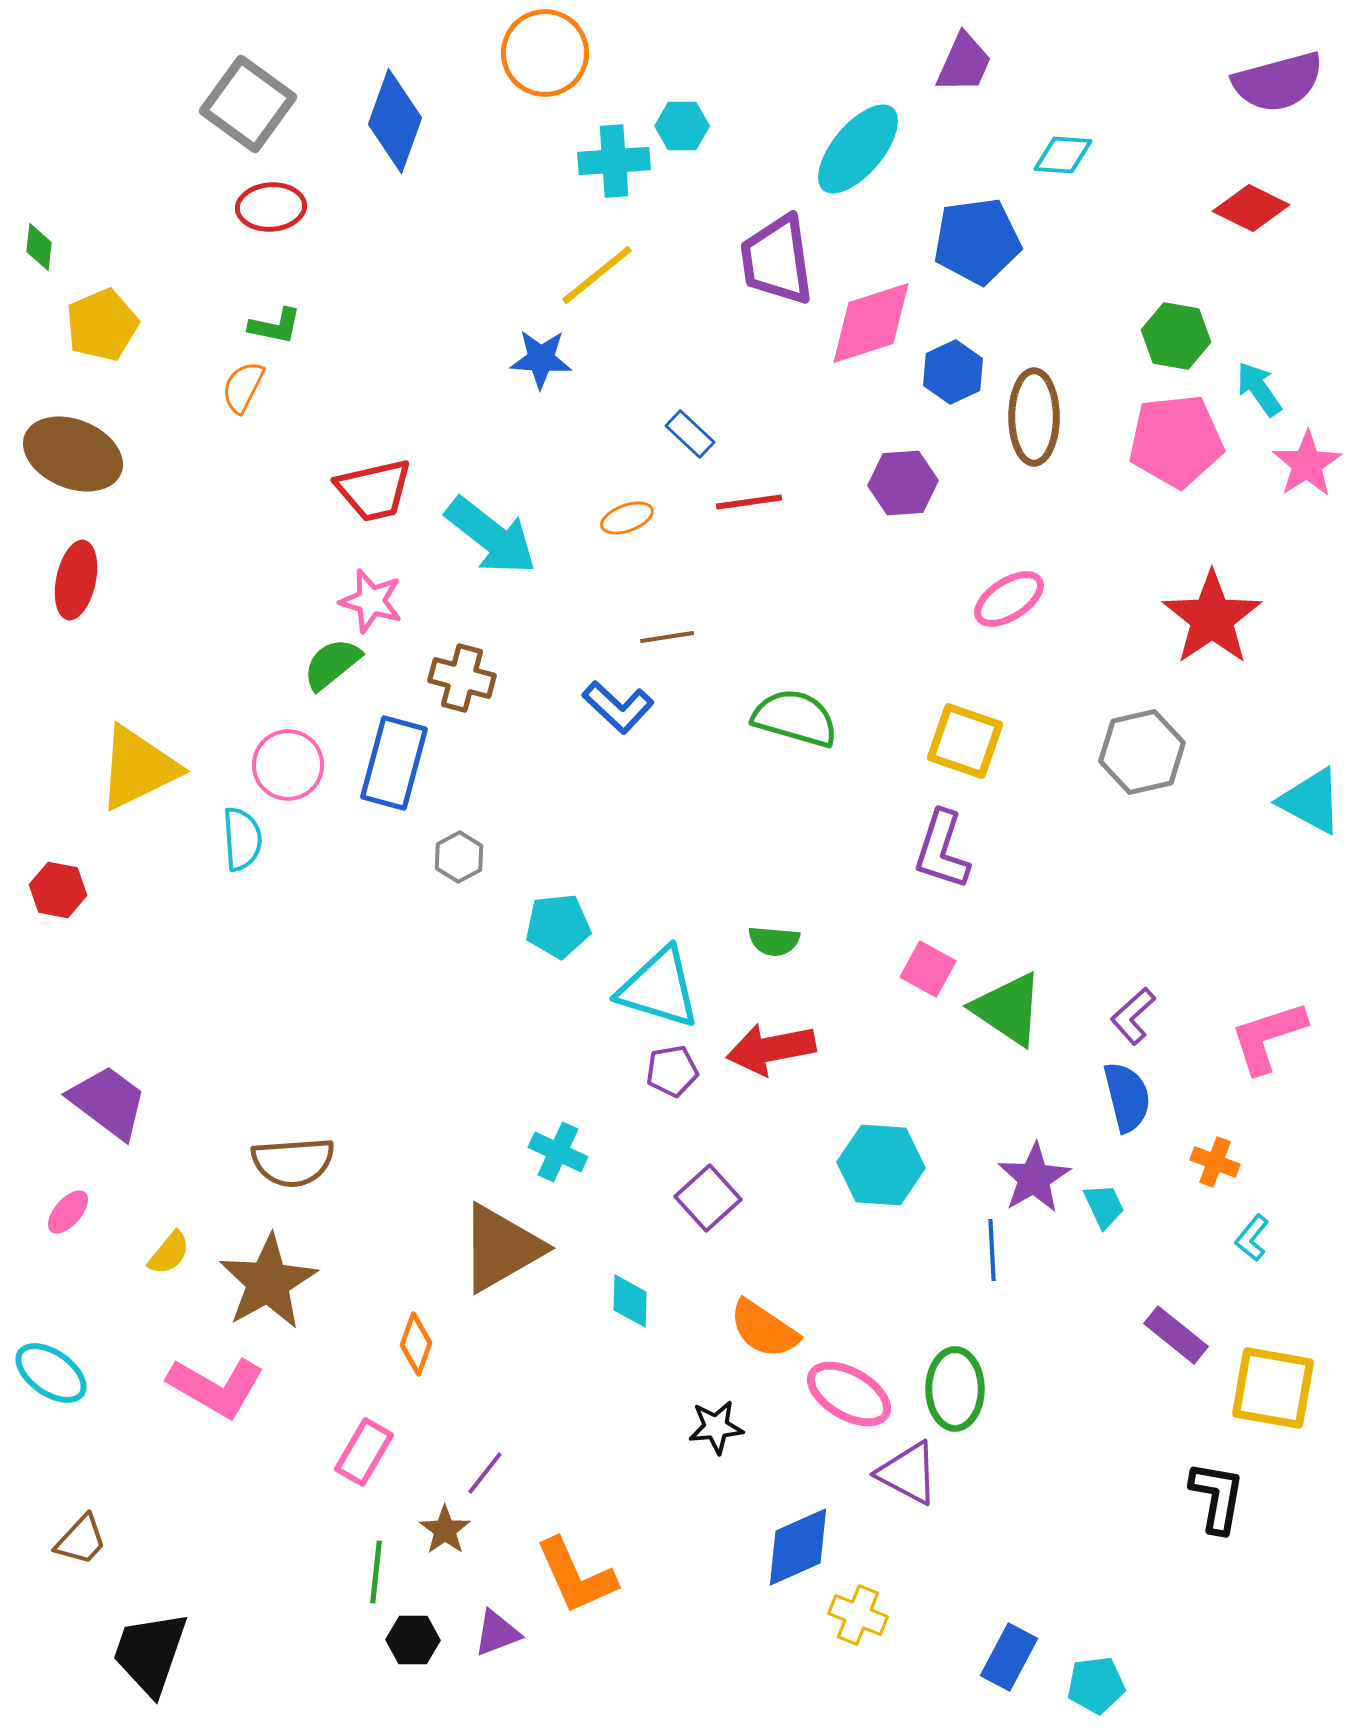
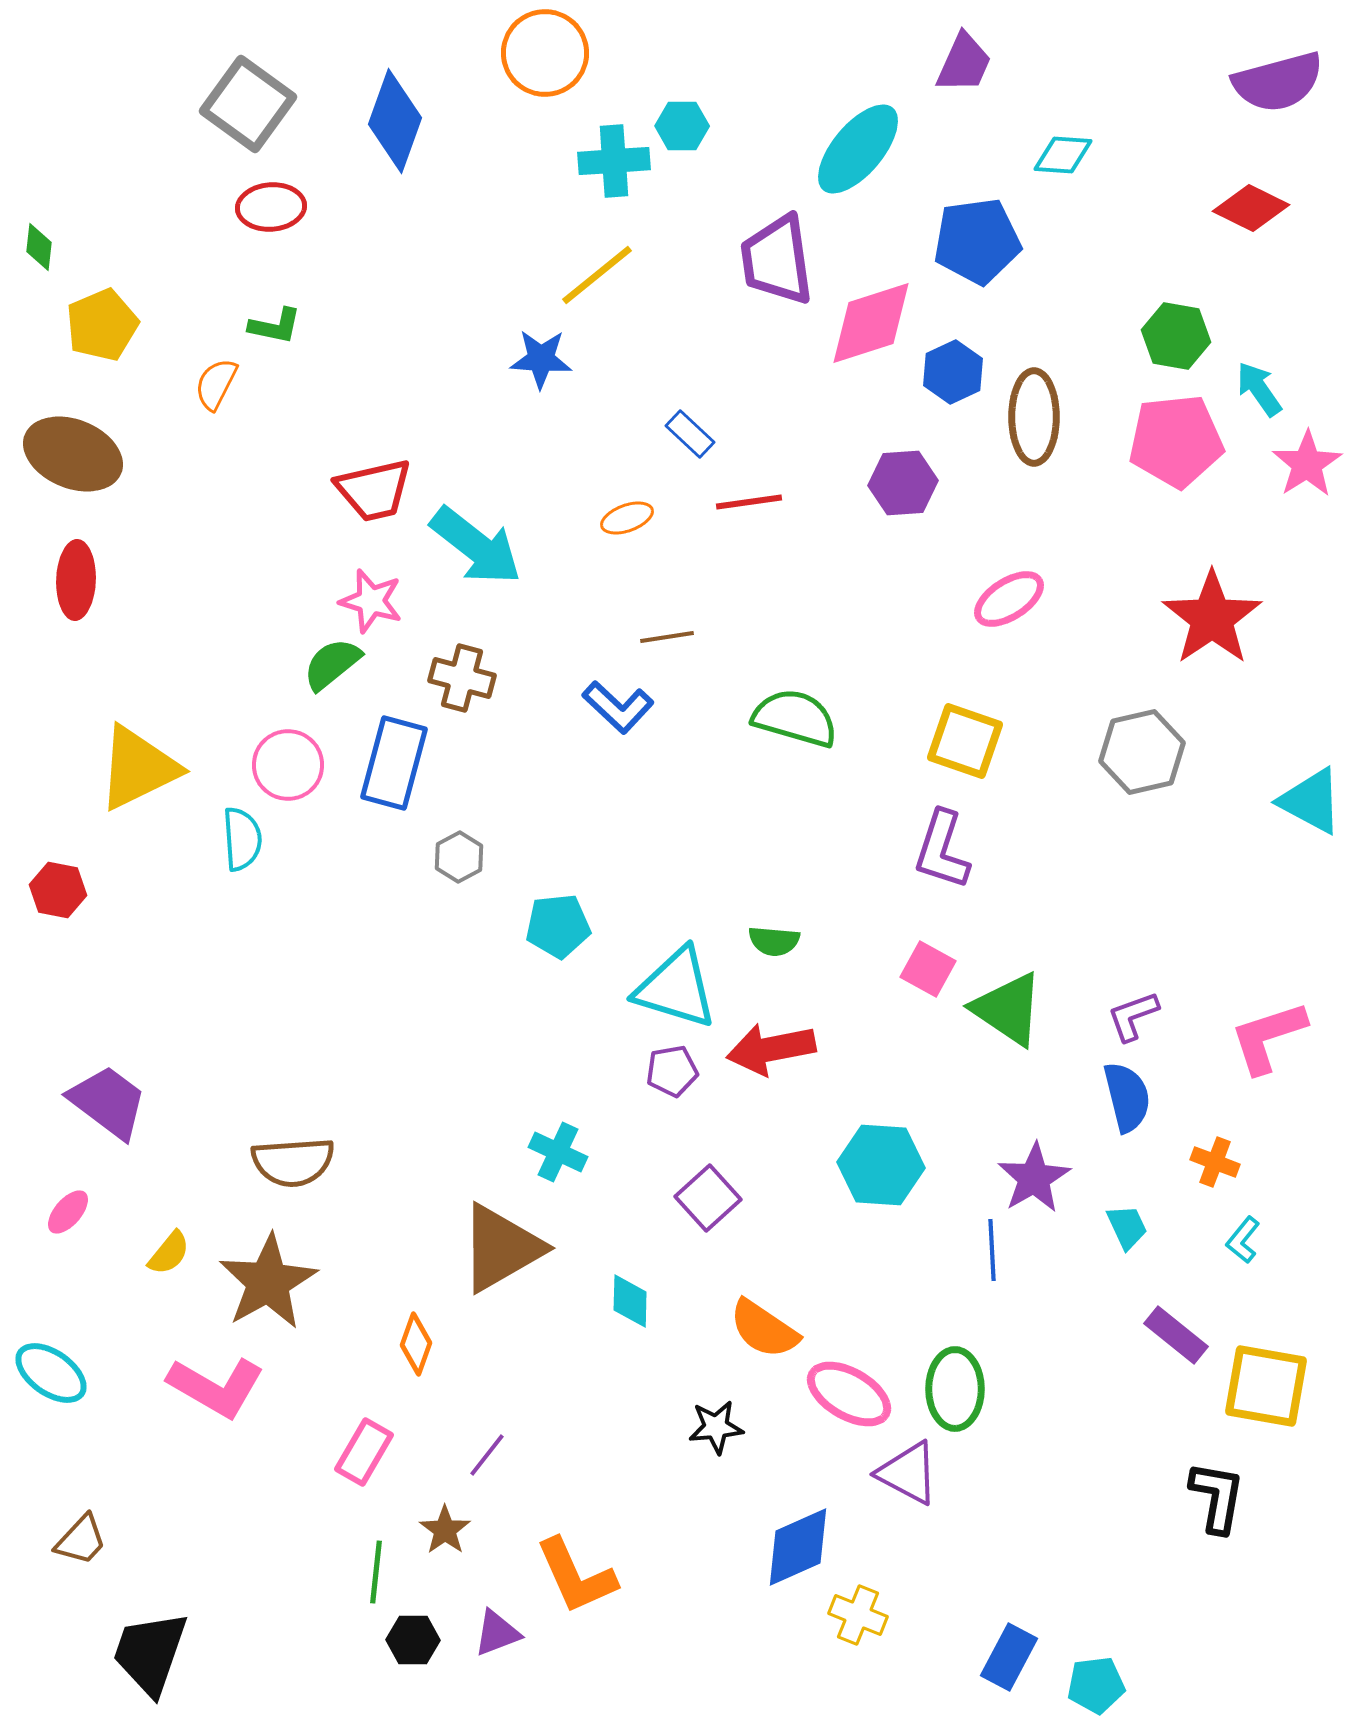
orange semicircle at (243, 387): moved 27 px left, 3 px up
cyan arrow at (491, 536): moved 15 px left, 10 px down
red ellipse at (76, 580): rotated 10 degrees counterclockwise
cyan triangle at (659, 988): moved 17 px right
purple L-shape at (1133, 1016): rotated 22 degrees clockwise
cyan trapezoid at (1104, 1206): moved 23 px right, 21 px down
cyan L-shape at (1252, 1238): moved 9 px left, 2 px down
yellow square at (1273, 1388): moved 7 px left, 2 px up
purple line at (485, 1473): moved 2 px right, 18 px up
